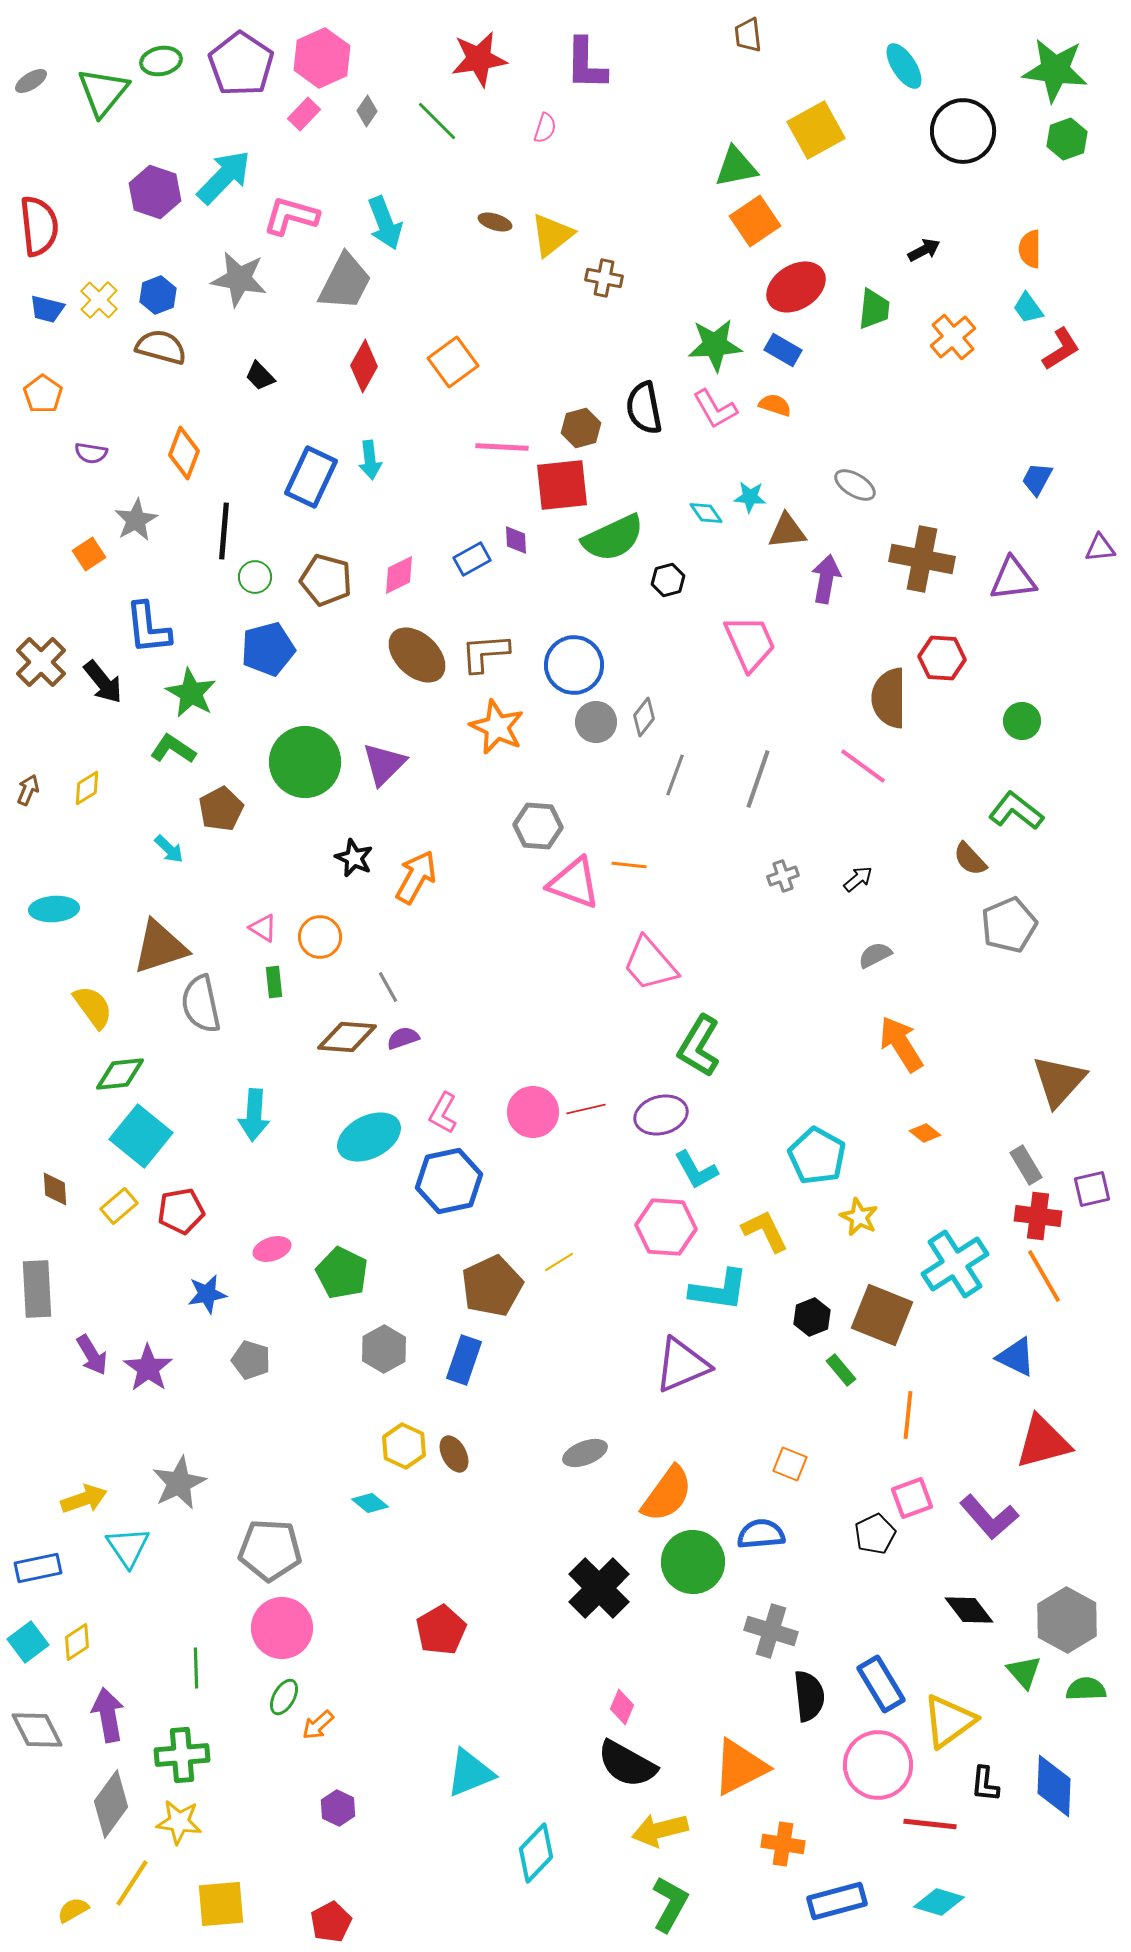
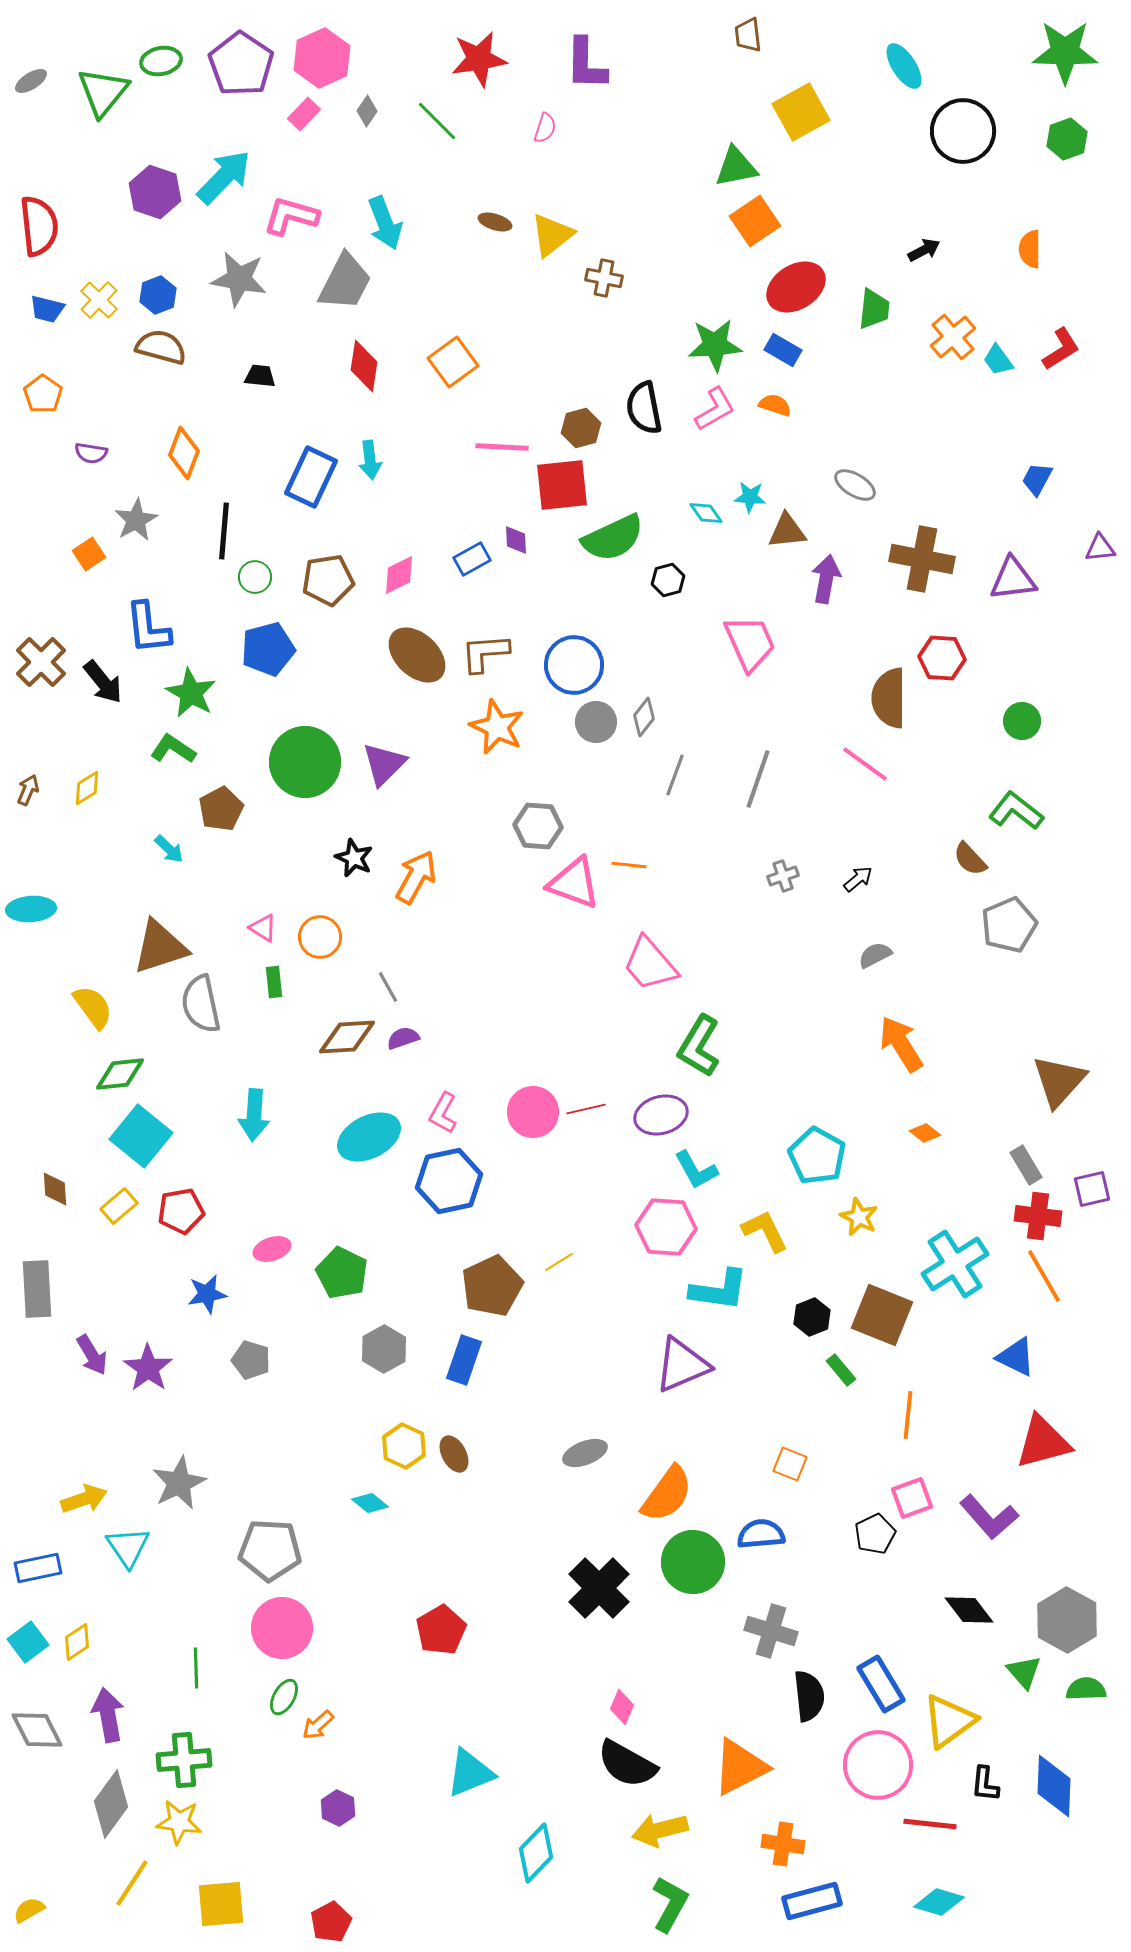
green star at (1055, 70): moved 10 px right, 18 px up; rotated 6 degrees counterclockwise
yellow square at (816, 130): moved 15 px left, 18 px up
cyan trapezoid at (1028, 308): moved 30 px left, 52 px down
red diamond at (364, 366): rotated 21 degrees counterclockwise
black trapezoid at (260, 376): rotated 140 degrees clockwise
pink L-shape at (715, 409): rotated 90 degrees counterclockwise
brown pentagon at (326, 580): moved 2 px right; rotated 24 degrees counterclockwise
pink line at (863, 766): moved 2 px right, 2 px up
cyan ellipse at (54, 909): moved 23 px left
brown diamond at (347, 1037): rotated 8 degrees counterclockwise
green cross at (182, 1755): moved 2 px right, 5 px down
blue rectangle at (837, 1901): moved 25 px left
yellow semicircle at (73, 1910): moved 44 px left
